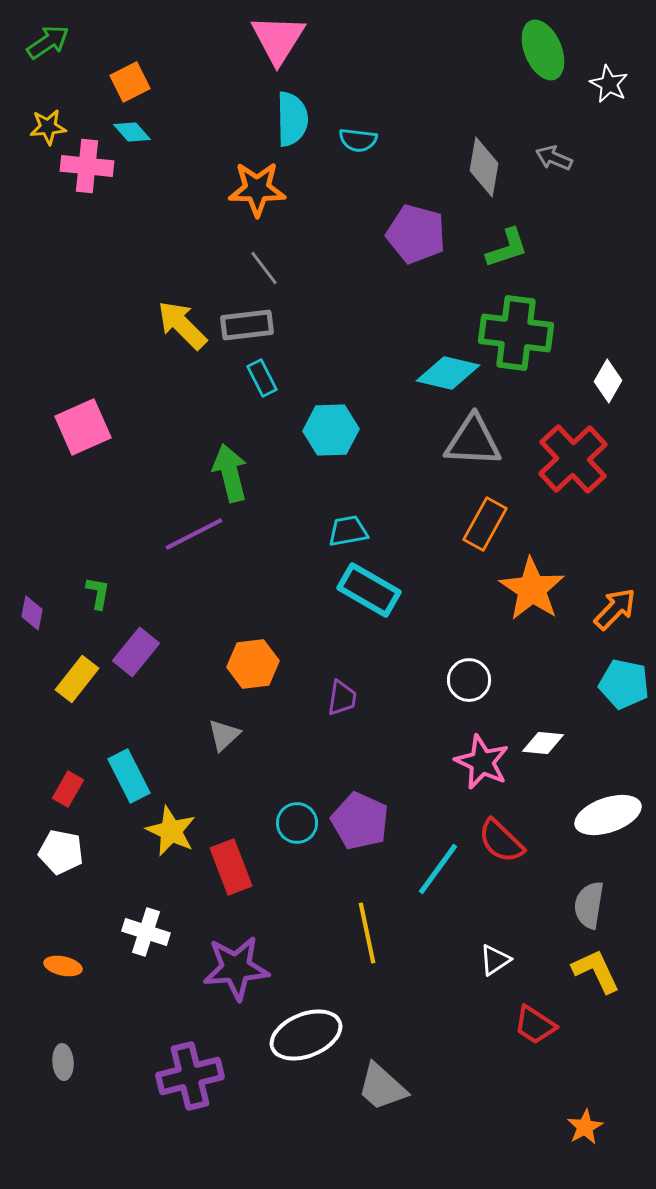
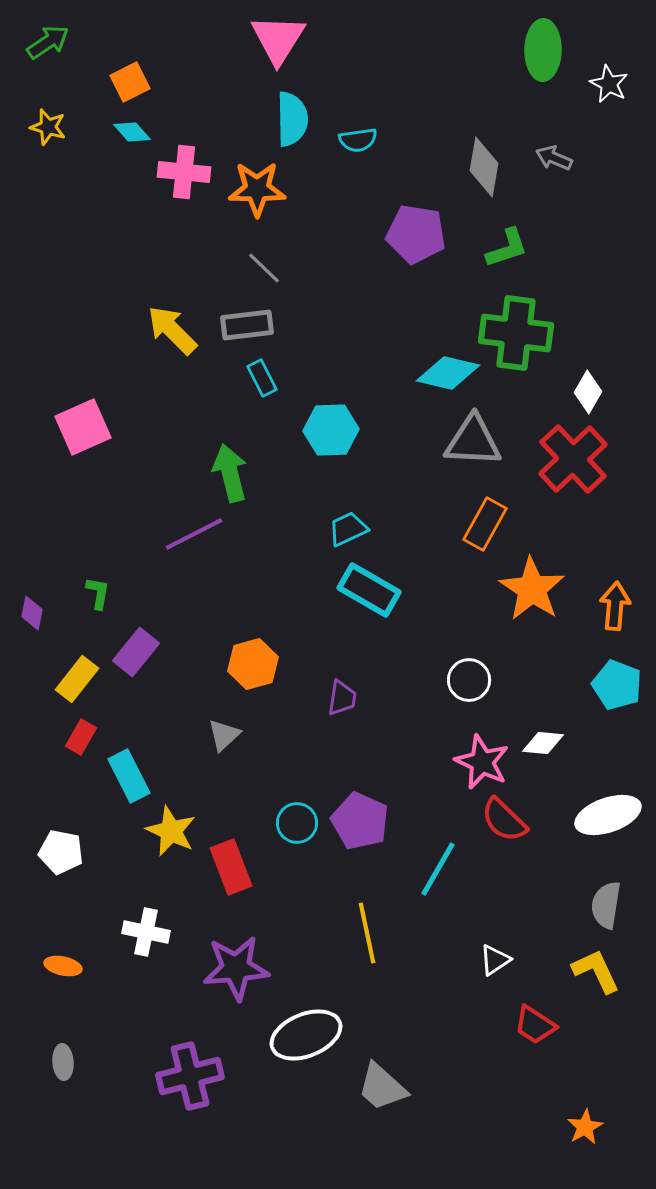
green ellipse at (543, 50): rotated 24 degrees clockwise
yellow star at (48, 127): rotated 21 degrees clockwise
cyan semicircle at (358, 140): rotated 15 degrees counterclockwise
pink cross at (87, 166): moved 97 px right, 6 px down
purple pentagon at (416, 234): rotated 6 degrees counterclockwise
gray line at (264, 268): rotated 9 degrees counterclockwise
yellow arrow at (182, 325): moved 10 px left, 5 px down
white diamond at (608, 381): moved 20 px left, 11 px down
cyan trapezoid at (348, 531): moved 2 px up; rotated 15 degrees counterclockwise
orange arrow at (615, 609): moved 3 px up; rotated 39 degrees counterclockwise
orange hexagon at (253, 664): rotated 9 degrees counterclockwise
cyan pentagon at (624, 684): moved 7 px left, 1 px down; rotated 9 degrees clockwise
red rectangle at (68, 789): moved 13 px right, 52 px up
red semicircle at (501, 841): moved 3 px right, 21 px up
cyan line at (438, 869): rotated 6 degrees counterclockwise
gray semicircle at (589, 905): moved 17 px right
white cross at (146, 932): rotated 6 degrees counterclockwise
